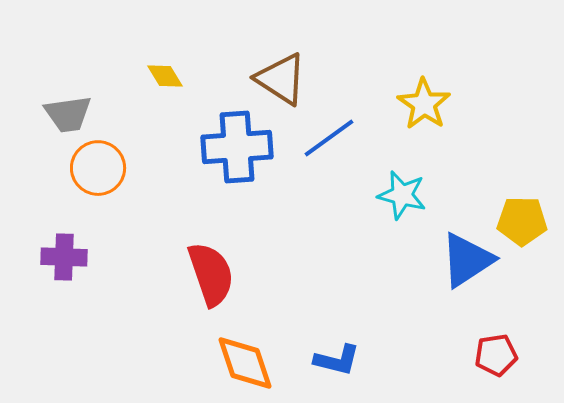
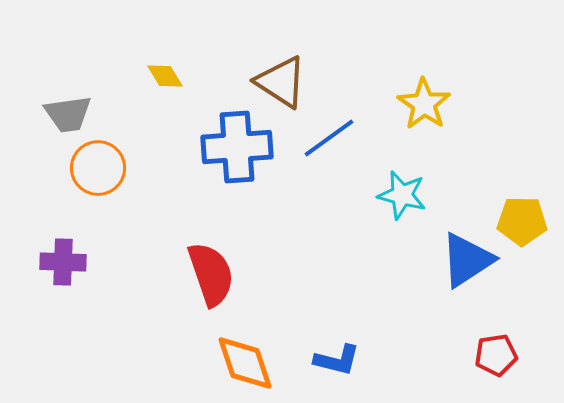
brown triangle: moved 3 px down
purple cross: moved 1 px left, 5 px down
